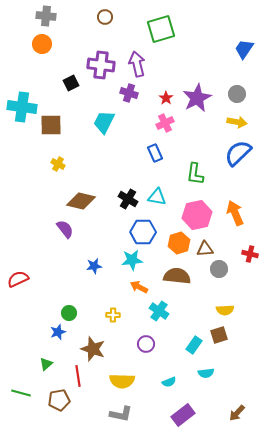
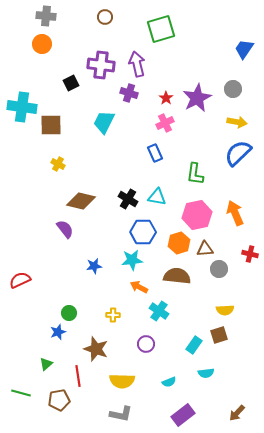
gray circle at (237, 94): moved 4 px left, 5 px up
red semicircle at (18, 279): moved 2 px right, 1 px down
brown star at (93, 349): moved 3 px right
